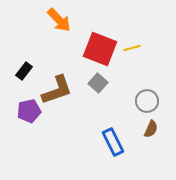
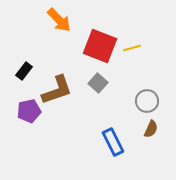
red square: moved 3 px up
